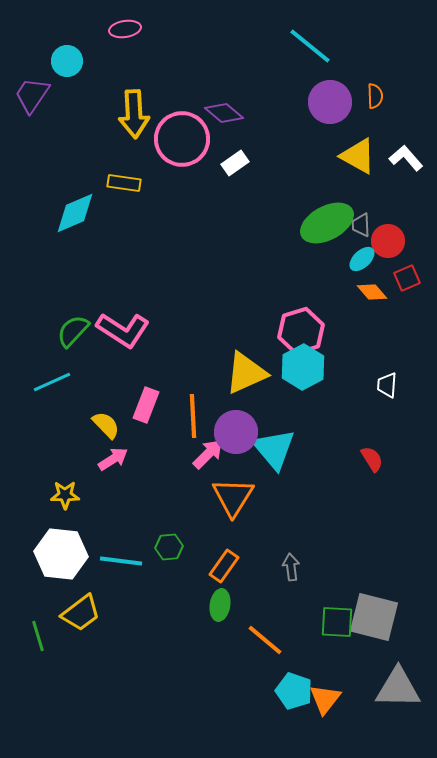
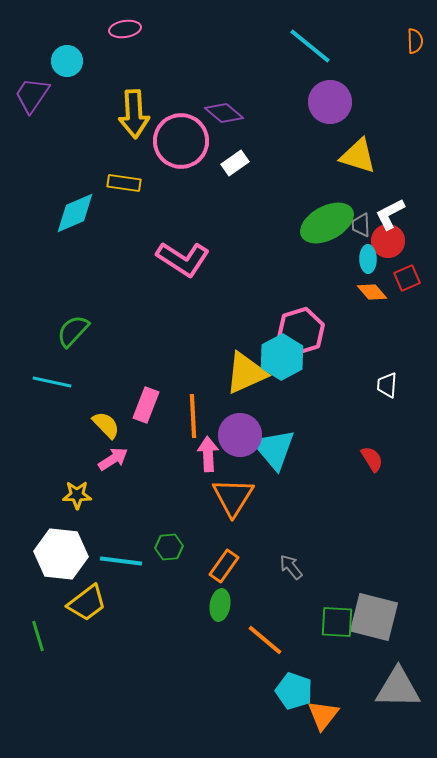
orange semicircle at (375, 96): moved 40 px right, 55 px up
pink circle at (182, 139): moved 1 px left, 2 px down
yellow triangle at (358, 156): rotated 12 degrees counterclockwise
white L-shape at (406, 158): moved 16 px left, 56 px down; rotated 76 degrees counterclockwise
cyan ellipse at (362, 259): moved 6 px right; rotated 48 degrees counterclockwise
pink L-shape at (123, 330): moved 60 px right, 71 px up
cyan hexagon at (303, 367): moved 21 px left, 10 px up
cyan line at (52, 382): rotated 36 degrees clockwise
purple circle at (236, 432): moved 4 px right, 3 px down
pink arrow at (208, 454): rotated 48 degrees counterclockwise
yellow star at (65, 495): moved 12 px right
gray arrow at (291, 567): rotated 32 degrees counterclockwise
yellow trapezoid at (81, 613): moved 6 px right, 10 px up
orange triangle at (325, 699): moved 2 px left, 16 px down
